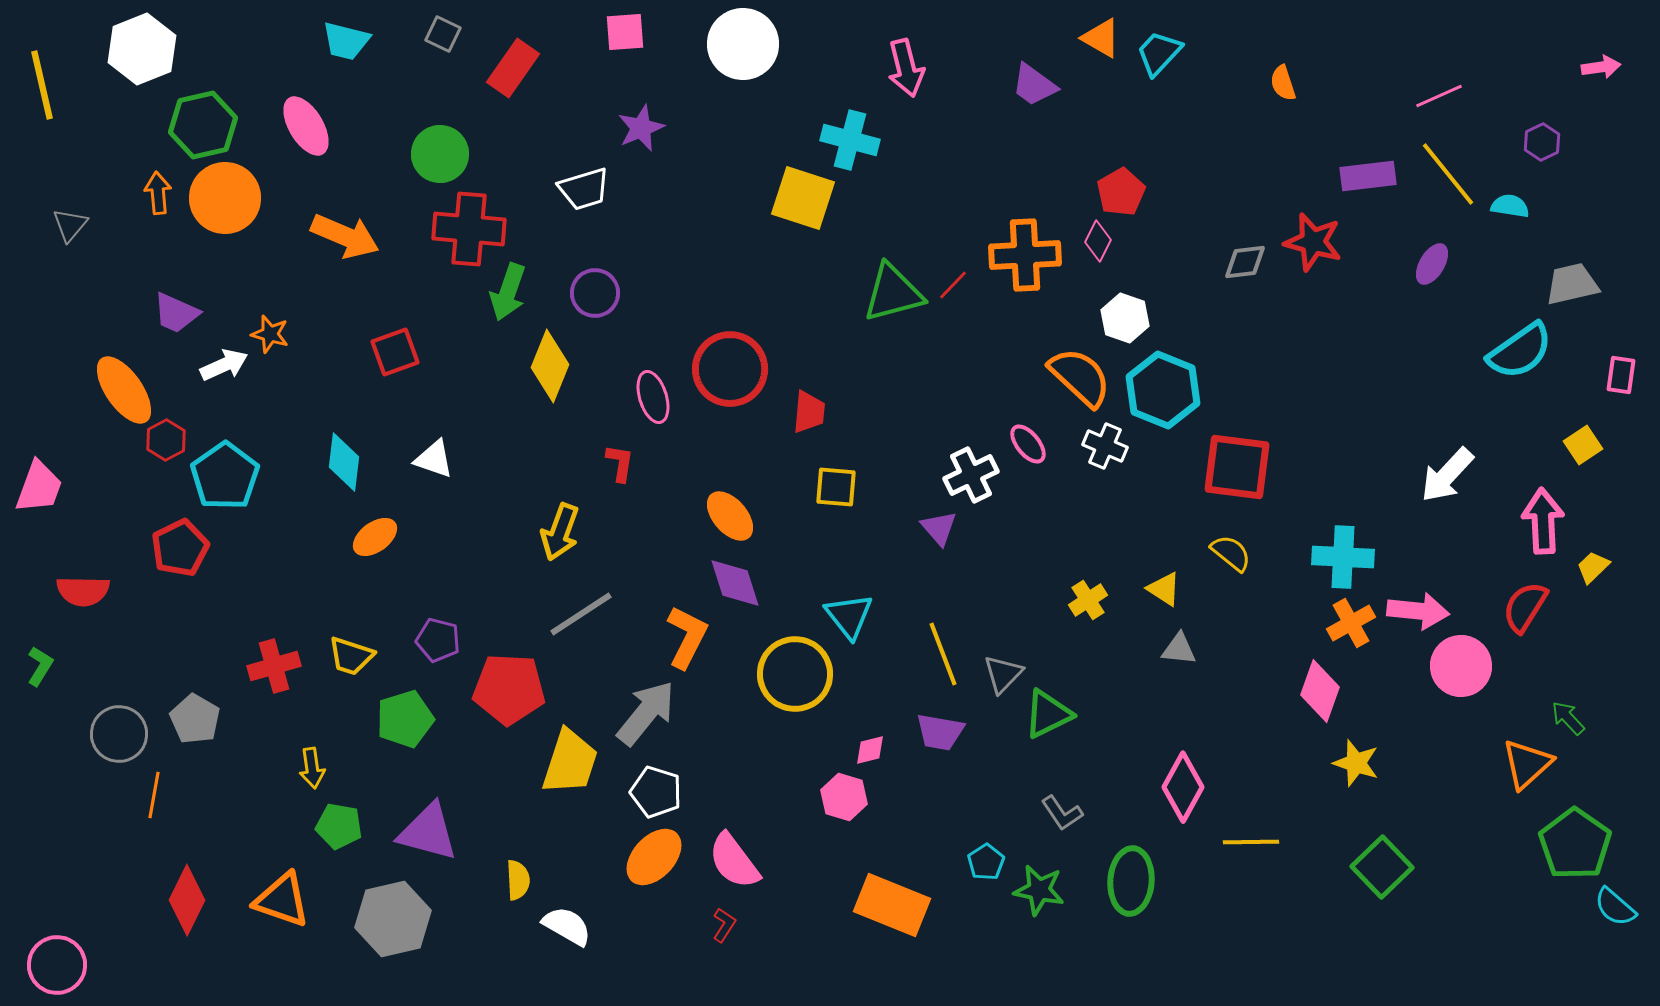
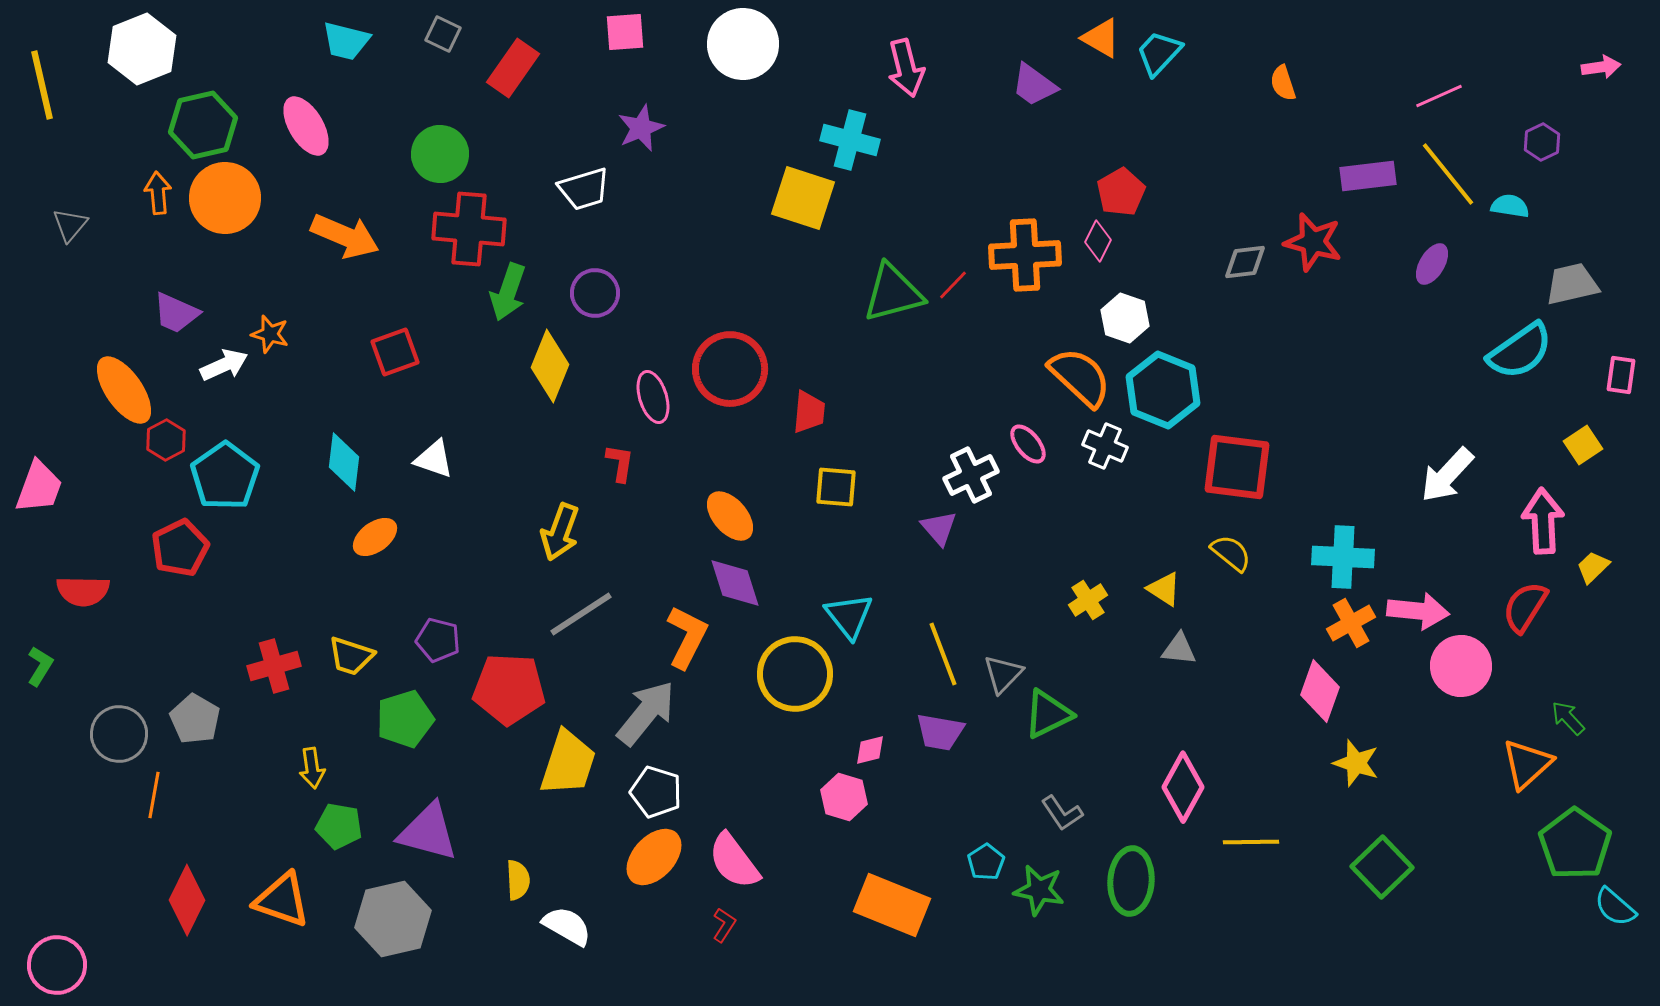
yellow trapezoid at (570, 762): moved 2 px left, 1 px down
